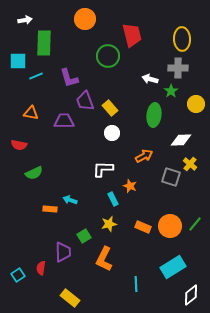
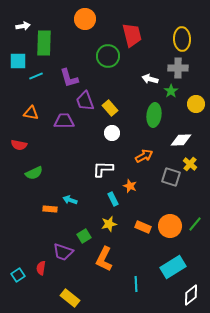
white arrow at (25, 20): moved 2 px left, 6 px down
purple trapezoid at (63, 252): rotated 110 degrees clockwise
